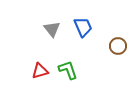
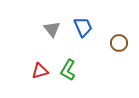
brown circle: moved 1 px right, 3 px up
green L-shape: rotated 130 degrees counterclockwise
